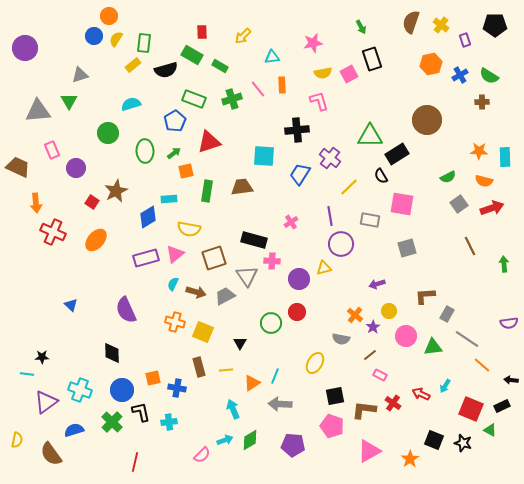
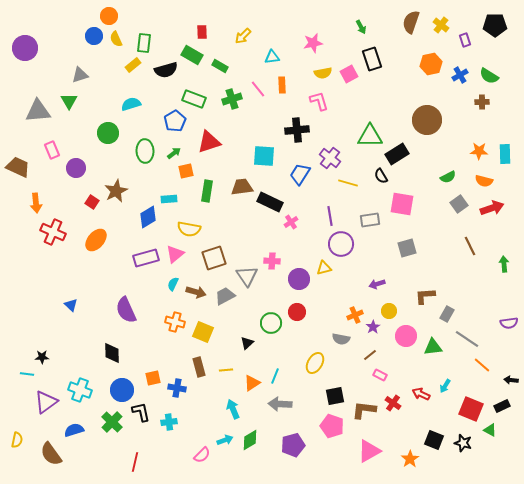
yellow semicircle at (116, 39): rotated 56 degrees counterclockwise
cyan rectangle at (505, 157): moved 3 px up
yellow line at (349, 187): moved 1 px left, 4 px up; rotated 60 degrees clockwise
gray rectangle at (370, 220): rotated 18 degrees counterclockwise
black rectangle at (254, 240): moved 16 px right, 38 px up; rotated 10 degrees clockwise
orange cross at (355, 315): rotated 28 degrees clockwise
black triangle at (240, 343): moved 7 px right; rotated 16 degrees clockwise
purple pentagon at (293, 445): rotated 20 degrees counterclockwise
